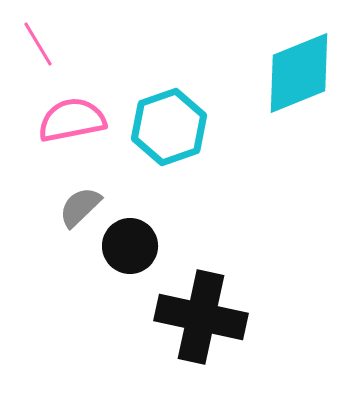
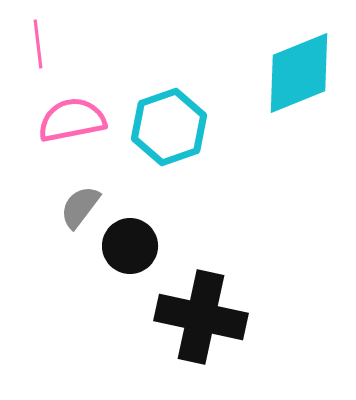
pink line: rotated 24 degrees clockwise
gray semicircle: rotated 9 degrees counterclockwise
